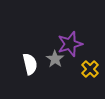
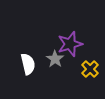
white semicircle: moved 2 px left
